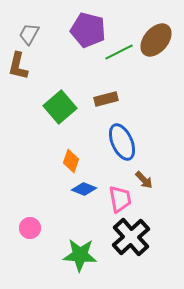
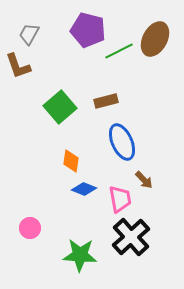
brown ellipse: moved 1 px left, 1 px up; rotated 12 degrees counterclockwise
green line: moved 1 px up
brown L-shape: rotated 32 degrees counterclockwise
brown rectangle: moved 2 px down
orange diamond: rotated 10 degrees counterclockwise
